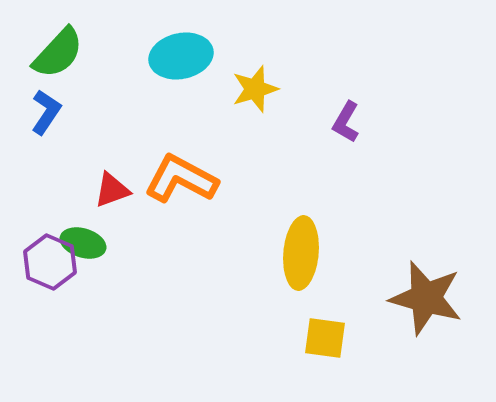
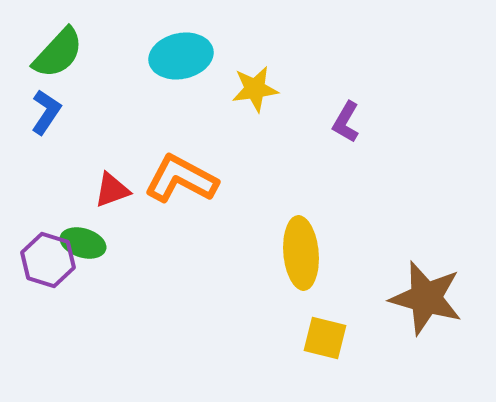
yellow star: rotated 9 degrees clockwise
yellow ellipse: rotated 10 degrees counterclockwise
purple hexagon: moved 2 px left, 2 px up; rotated 6 degrees counterclockwise
yellow square: rotated 6 degrees clockwise
